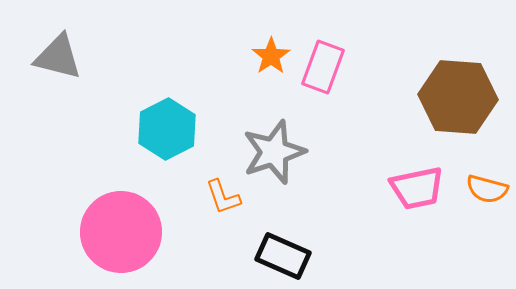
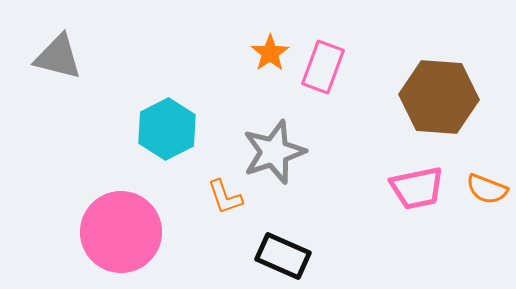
orange star: moved 1 px left, 3 px up
brown hexagon: moved 19 px left
orange semicircle: rotated 6 degrees clockwise
orange L-shape: moved 2 px right
